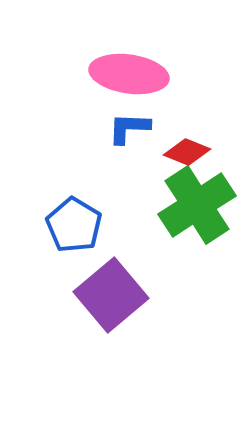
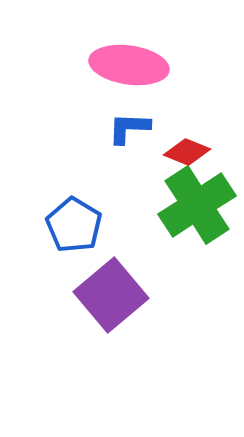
pink ellipse: moved 9 px up
